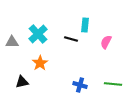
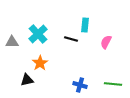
black triangle: moved 5 px right, 2 px up
